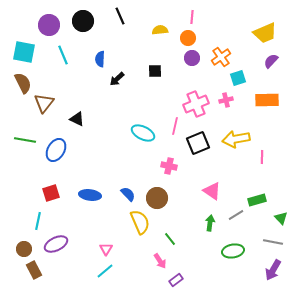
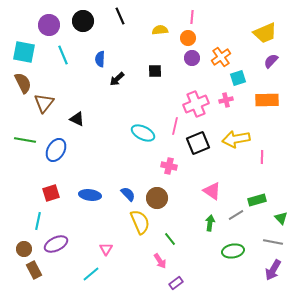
cyan line at (105, 271): moved 14 px left, 3 px down
purple rectangle at (176, 280): moved 3 px down
